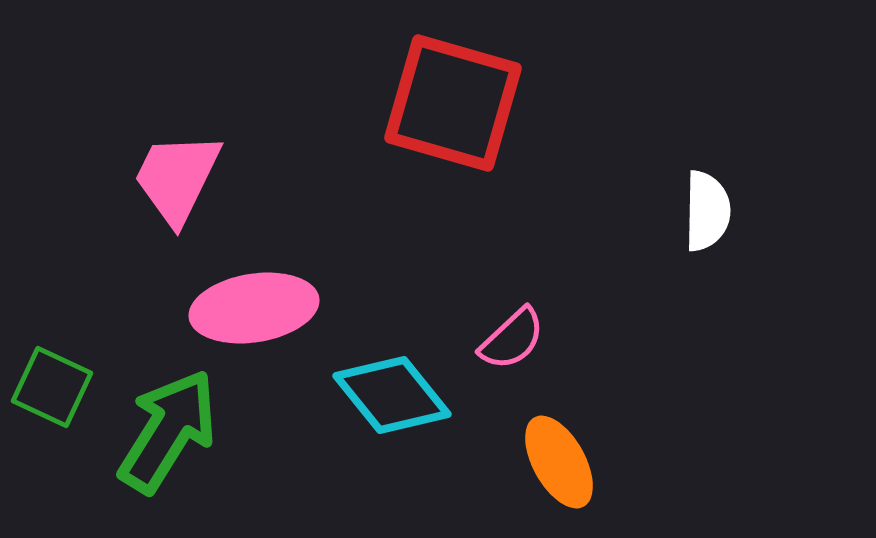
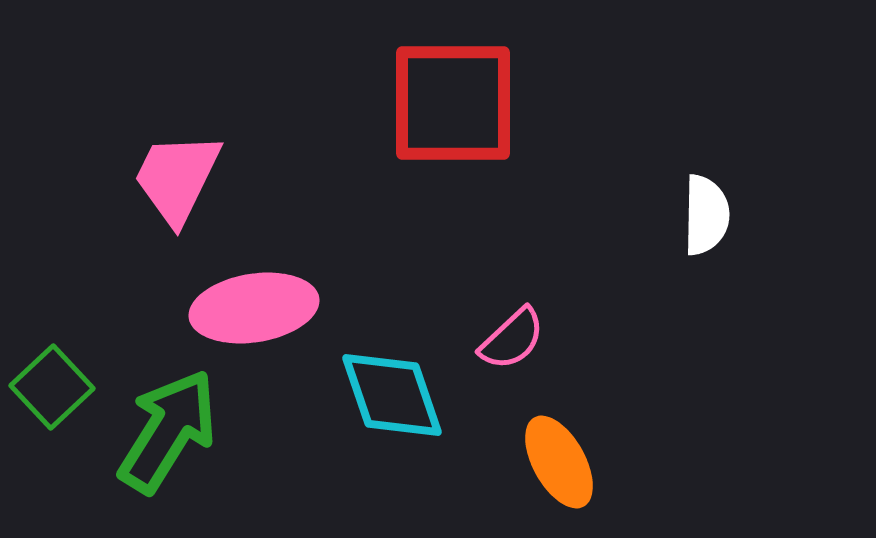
red square: rotated 16 degrees counterclockwise
white semicircle: moved 1 px left, 4 px down
green square: rotated 22 degrees clockwise
cyan diamond: rotated 20 degrees clockwise
